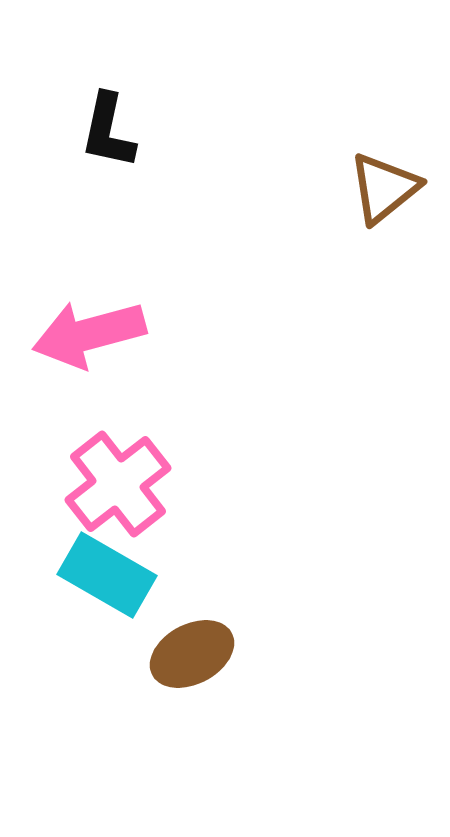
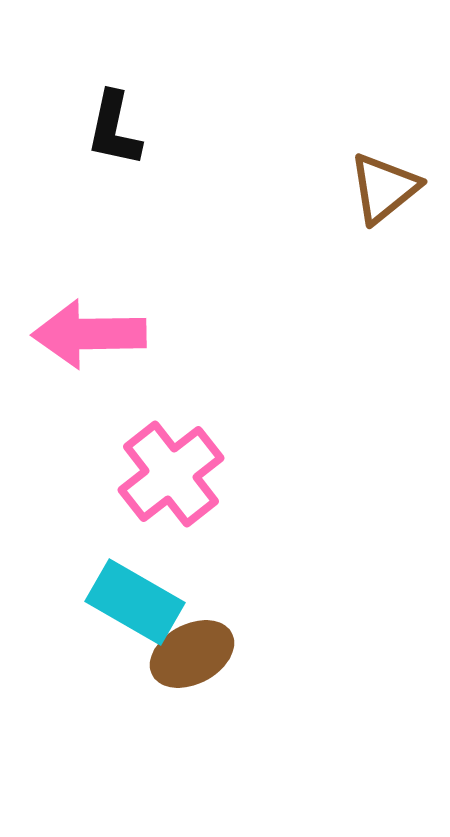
black L-shape: moved 6 px right, 2 px up
pink arrow: rotated 14 degrees clockwise
pink cross: moved 53 px right, 10 px up
cyan rectangle: moved 28 px right, 27 px down
